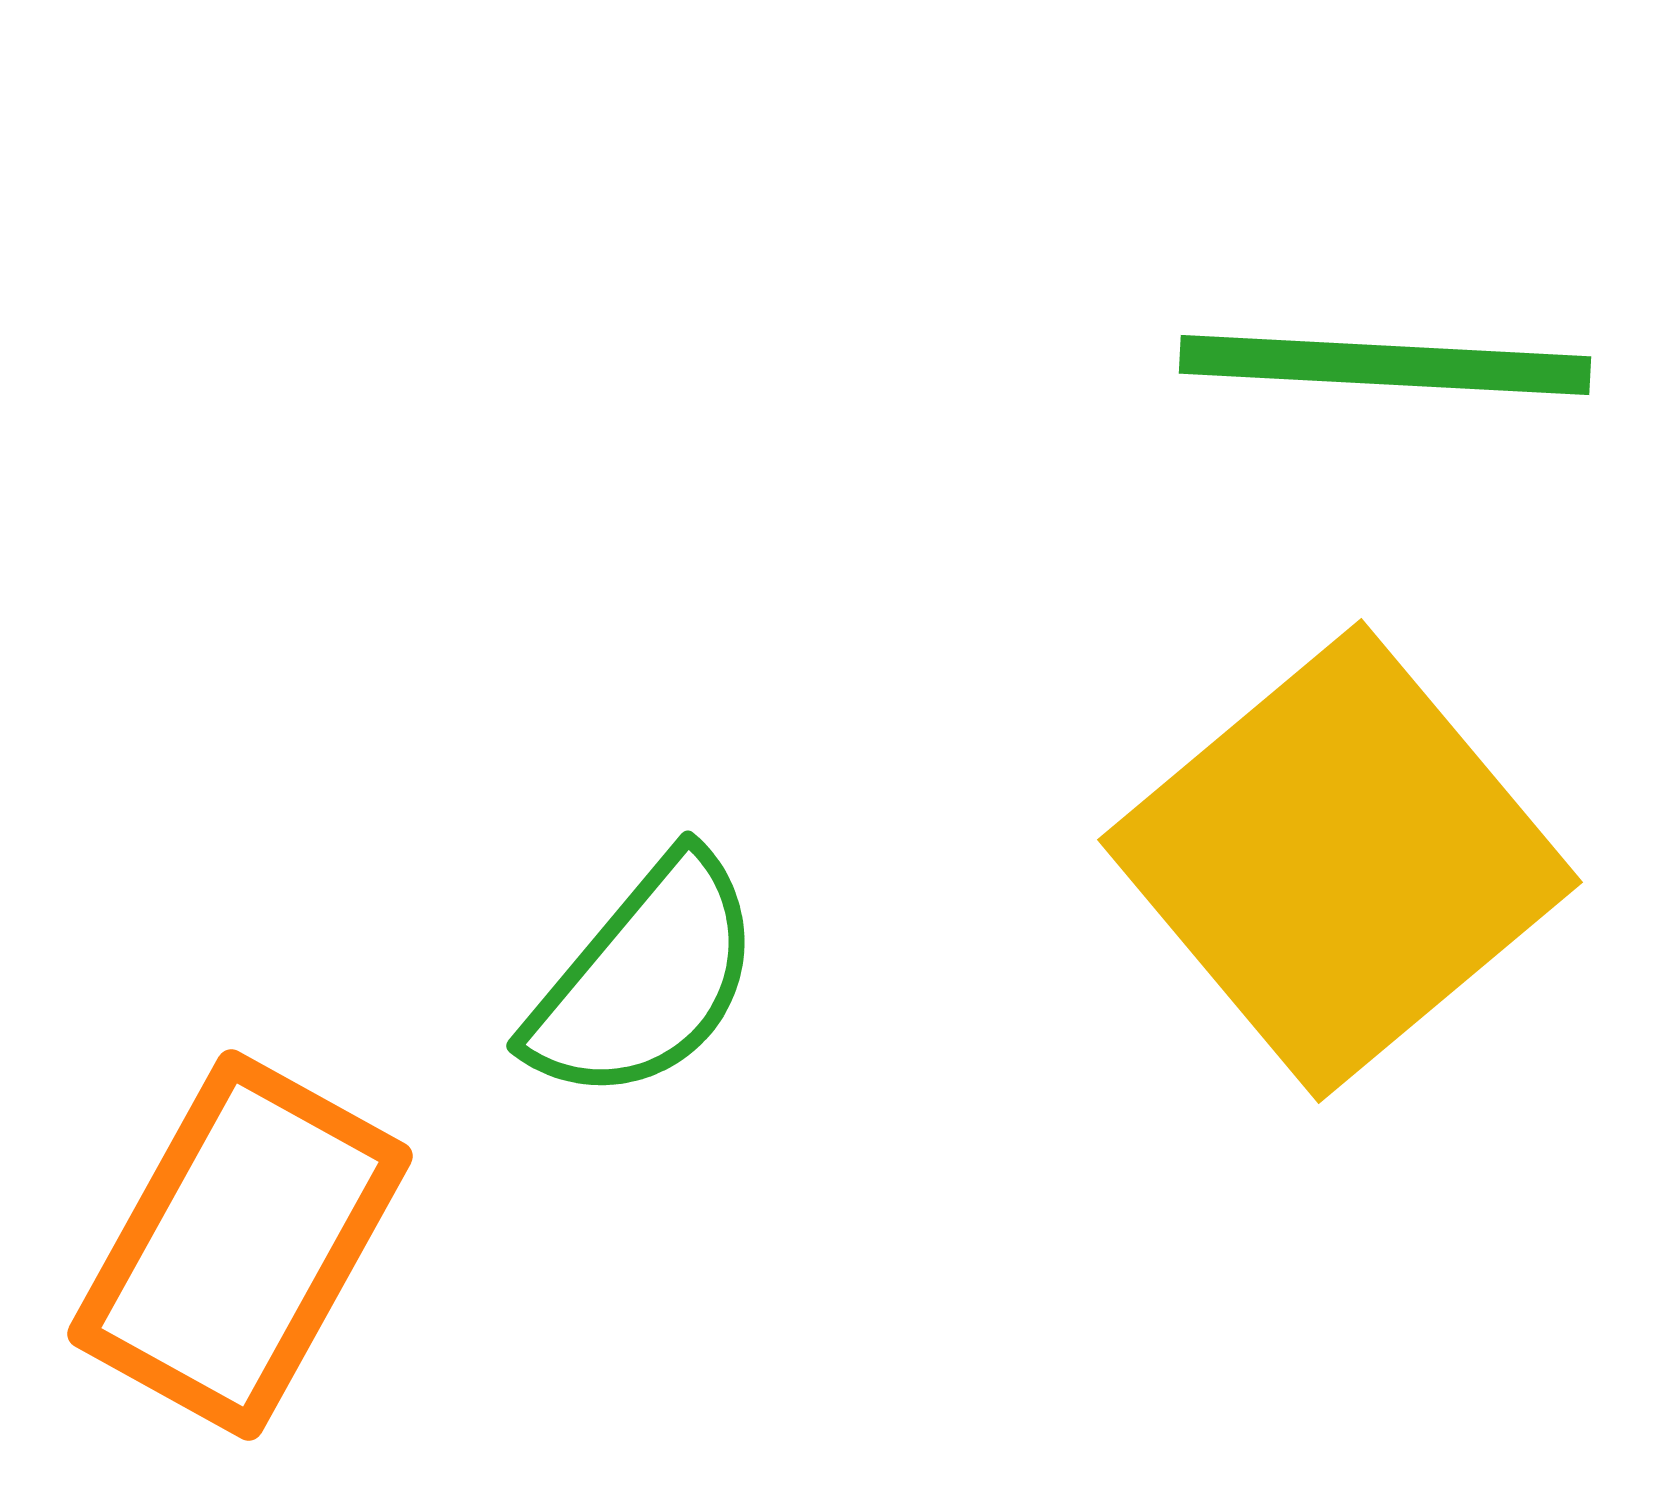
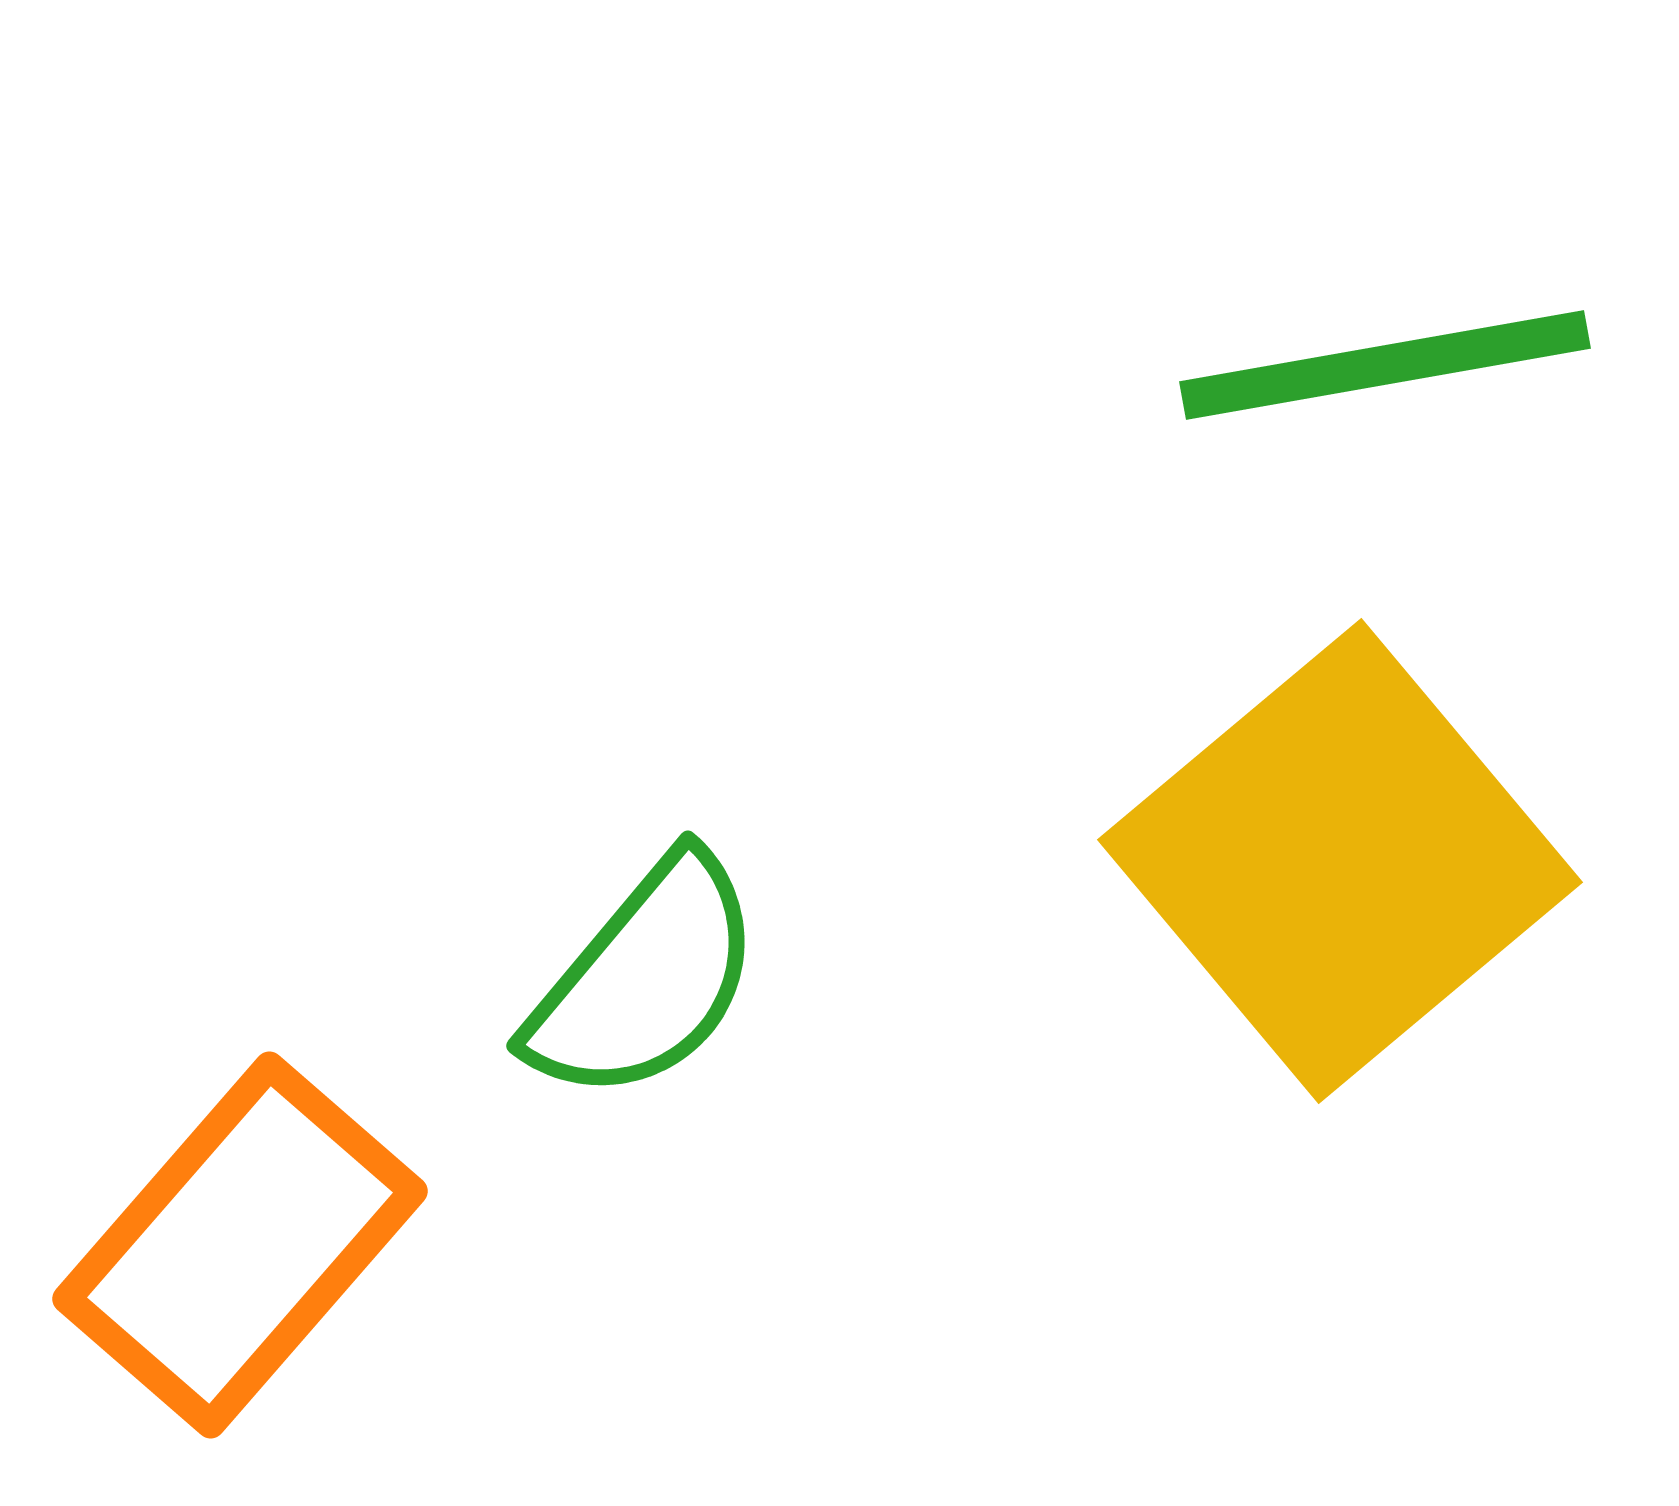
green line: rotated 13 degrees counterclockwise
orange rectangle: rotated 12 degrees clockwise
